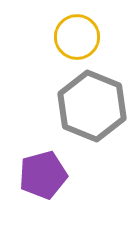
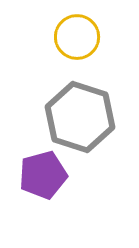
gray hexagon: moved 12 px left, 11 px down; rotated 4 degrees counterclockwise
